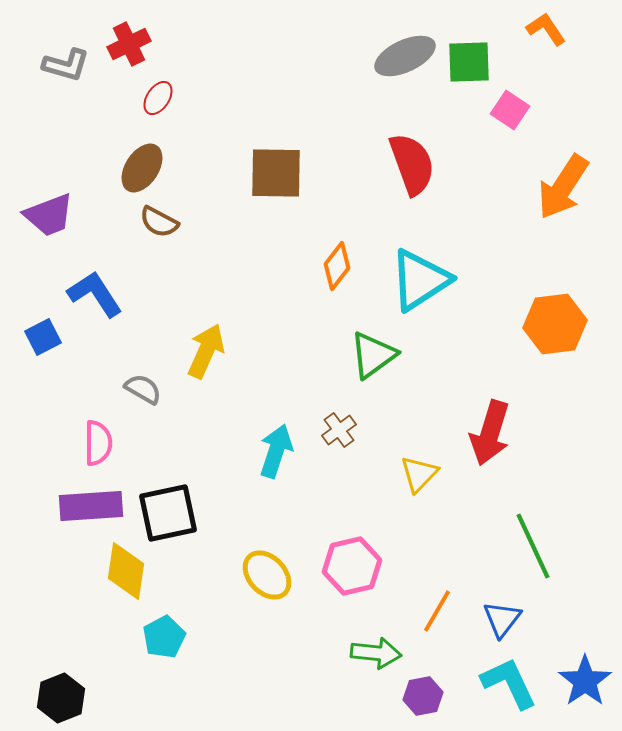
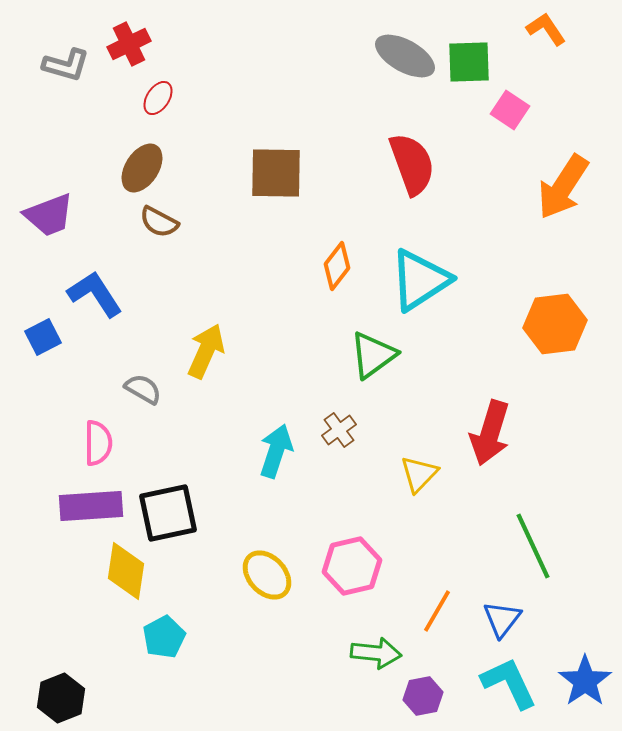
gray ellipse: rotated 54 degrees clockwise
